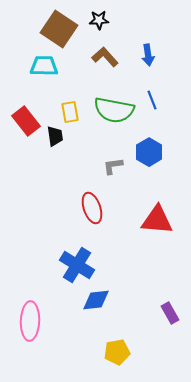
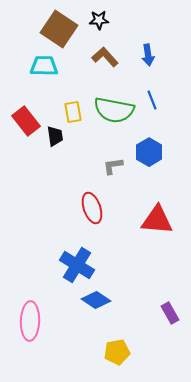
yellow rectangle: moved 3 px right
blue diamond: rotated 40 degrees clockwise
